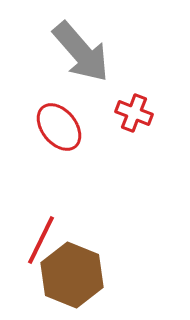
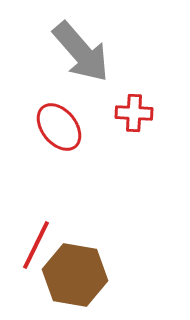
red cross: rotated 18 degrees counterclockwise
red line: moved 5 px left, 5 px down
brown hexagon: moved 3 px right; rotated 12 degrees counterclockwise
